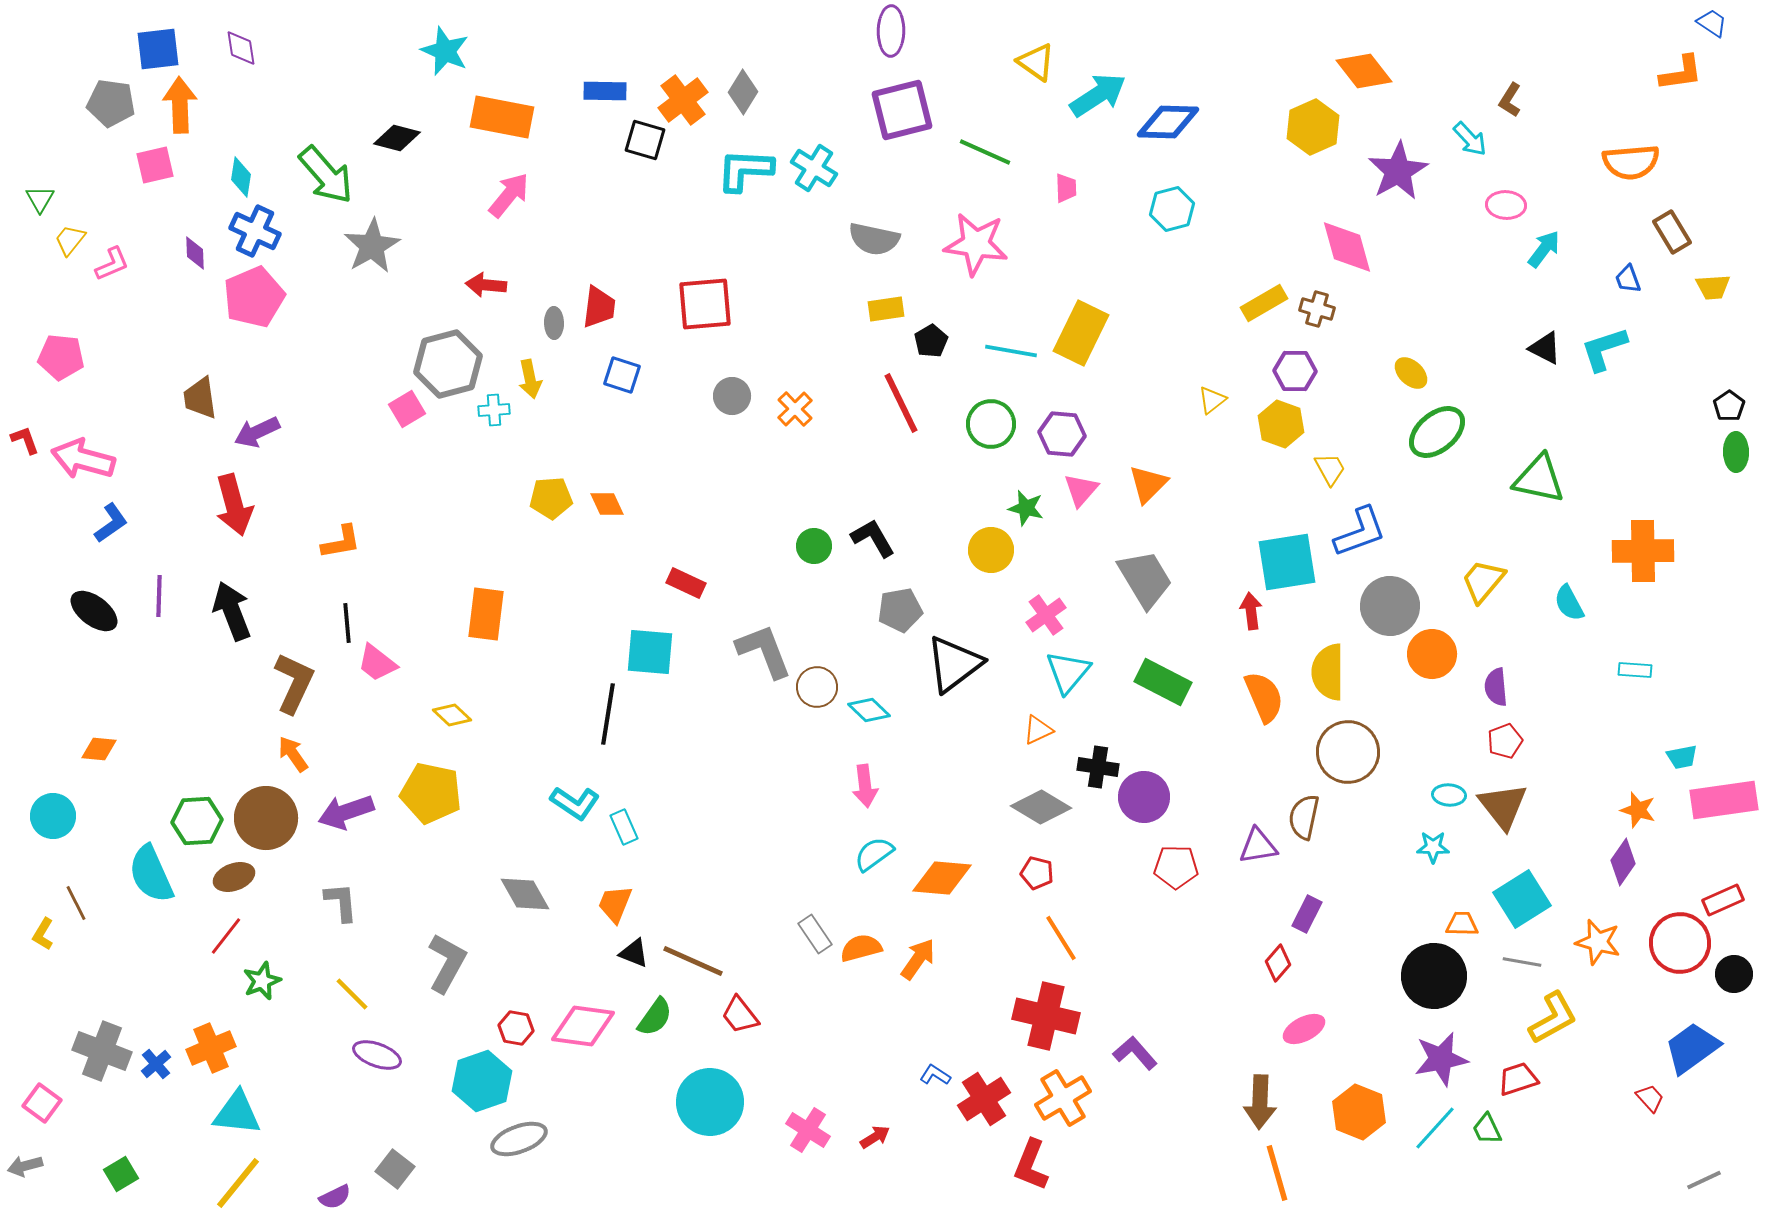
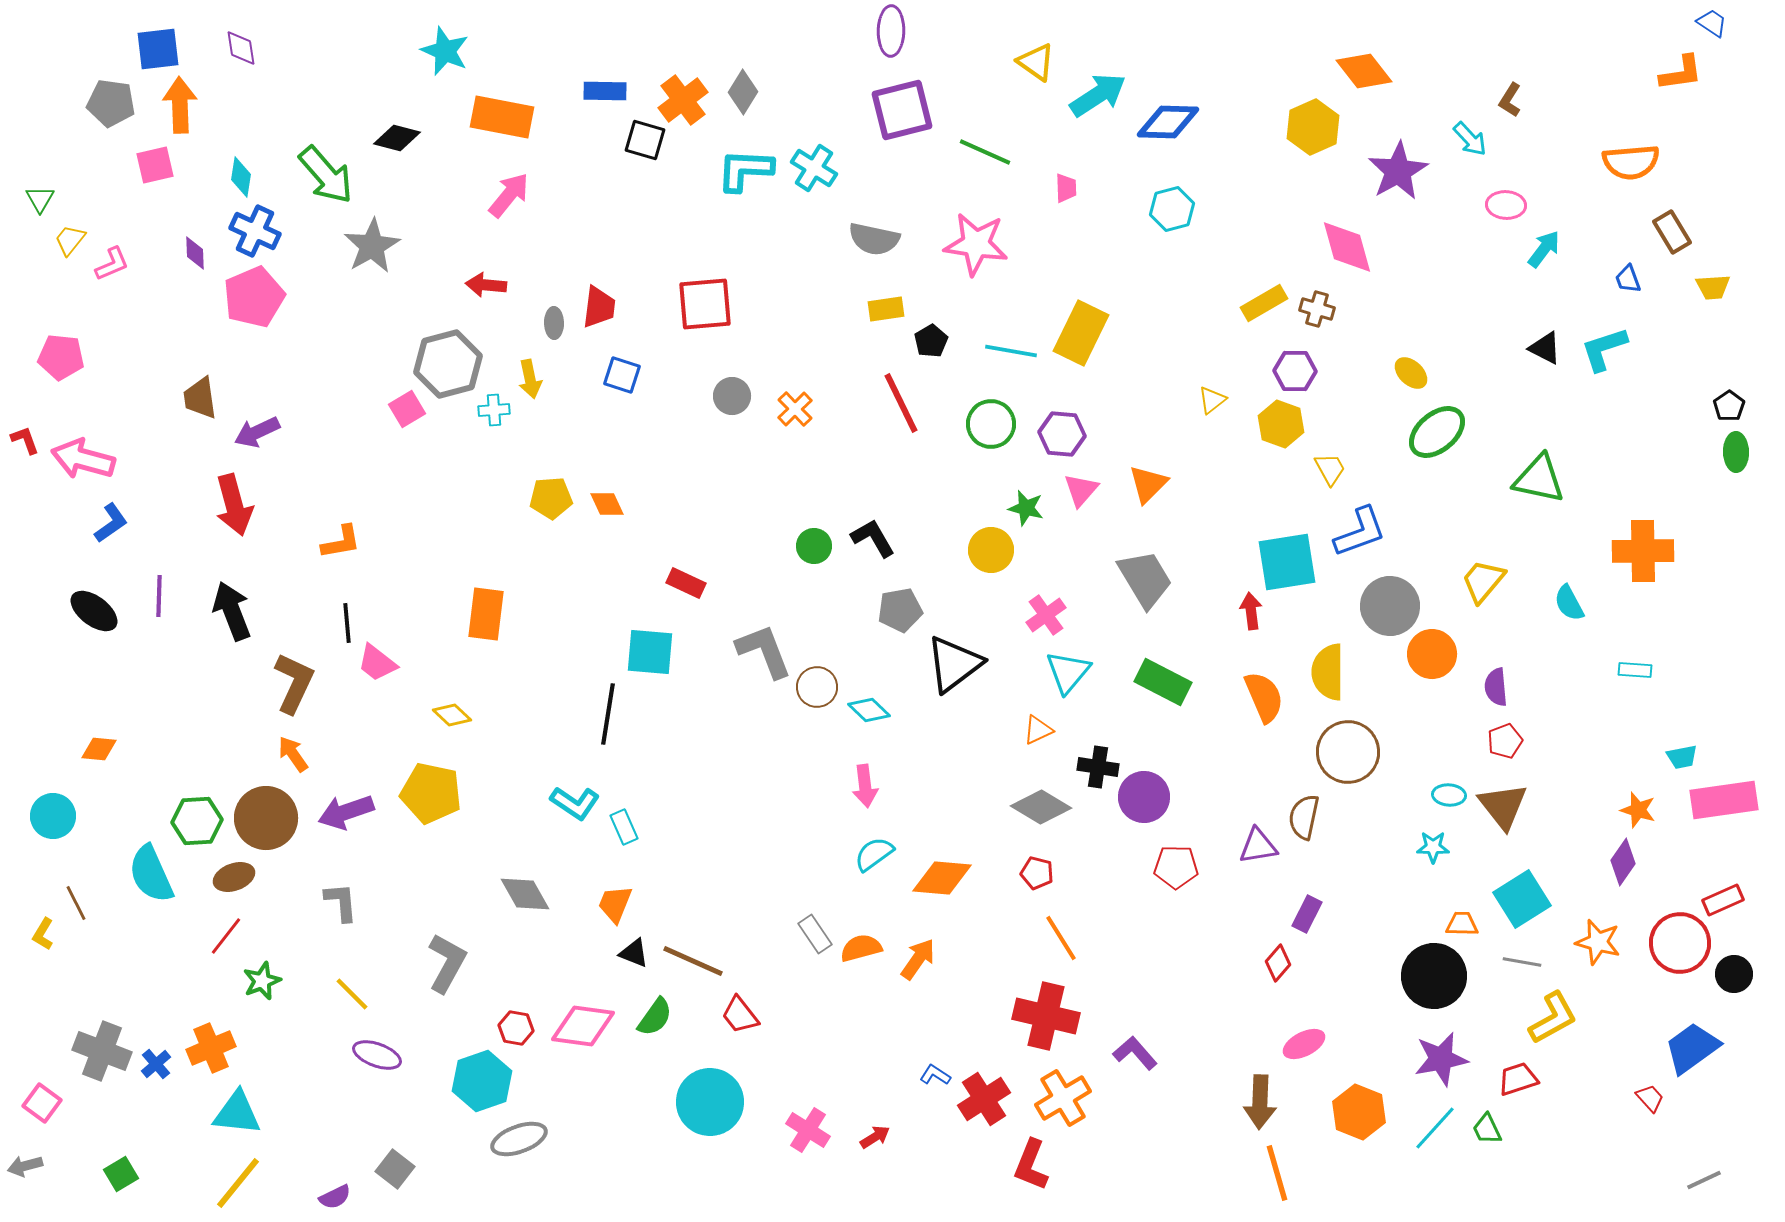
pink ellipse at (1304, 1029): moved 15 px down
